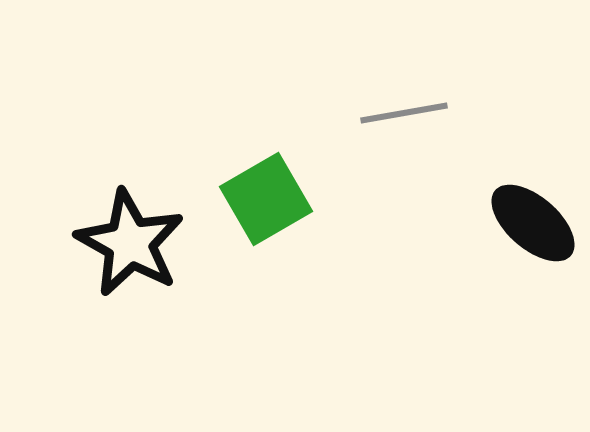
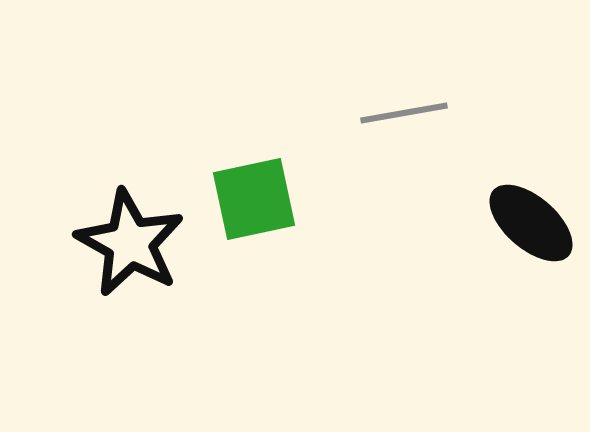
green square: moved 12 px left; rotated 18 degrees clockwise
black ellipse: moved 2 px left
